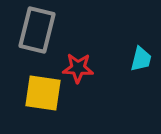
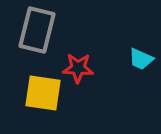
cyan trapezoid: rotated 100 degrees clockwise
